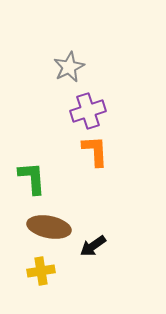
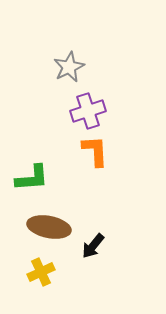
green L-shape: rotated 90 degrees clockwise
black arrow: rotated 16 degrees counterclockwise
yellow cross: moved 1 px down; rotated 16 degrees counterclockwise
